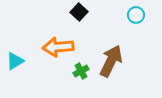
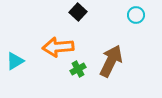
black square: moved 1 px left
green cross: moved 3 px left, 2 px up
